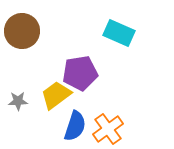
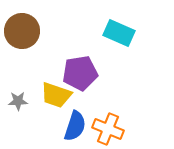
yellow trapezoid: rotated 124 degrees counterclockwise
orange cross: rotated 32 degrees counterclockwise
